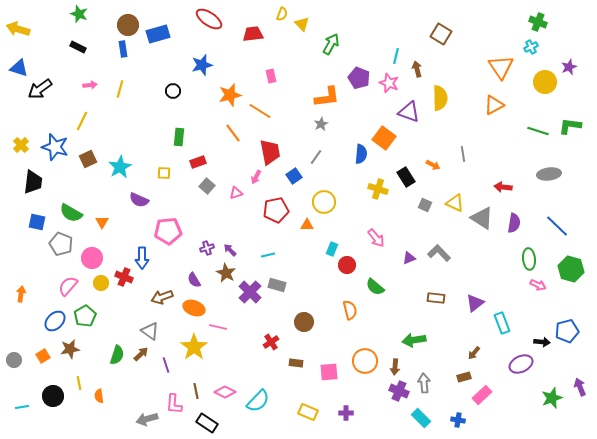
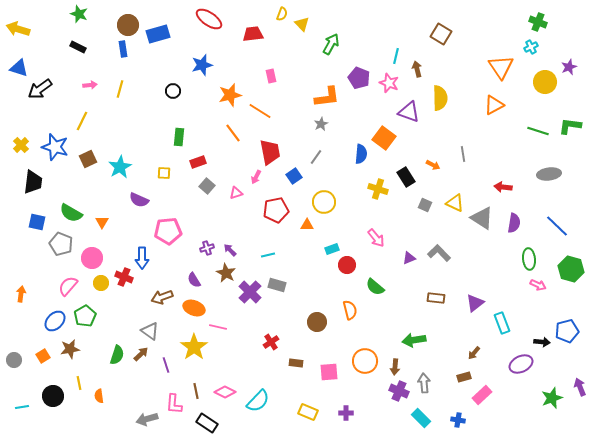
cyan rectangle at (332, 249): rotated 48 degrees clockwise
brown circle at (304, 322): moved 13 px right
